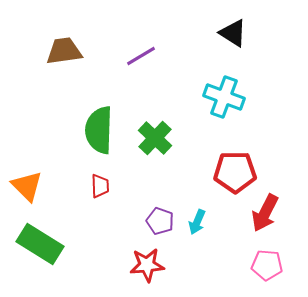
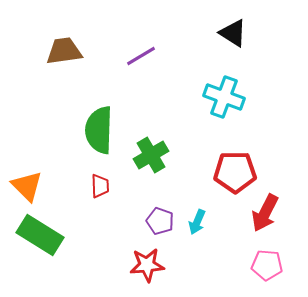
green cross: moved 4 px left, 17 px down; rotated 16 degrees clockwise
green rectangle: moved 9 px up
